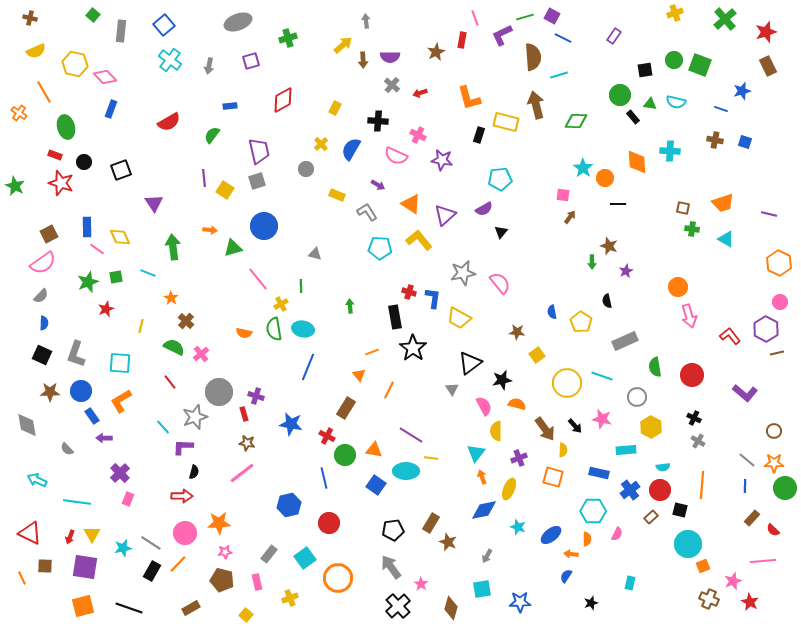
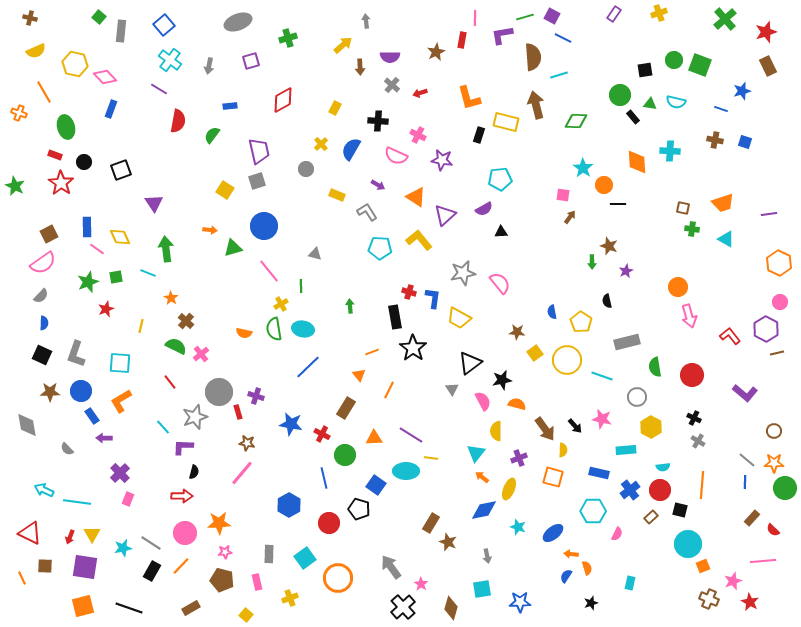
yellow cross at (675, 13): moved 16 px left
green square at (93, 15): moved 6 px right, 2 px down
pink line at (475, 18): rotated 21 degrees clockwise
purple L-shape at (502, 35): rotated 15 degrees clockwise
purple rectangle at (614, 36): moved 22 px up
brown arrow at (363, 60): moved 3 px left, 7 px down
orange cross at (19, 113): rotated 14 degrees counterclockwise
red semicircle at (169, 122): moved 9 px right, 1 px up; rotated 50 degrees counterclockwise
purple line at (204, 178): moved 45 px left, 89 px up; rotated 54 degrees counterclockwise
orange circle at (605, 178): moved 1 px left, 7 px down
red star at (61, 183): rotated 15 degrees clockwise
orange triangle at (411, 204): moved 5 px right, 7 px up
purple line at (769, 214): rotated 21 degrees counterclockwise
black triangle at (501, 232): rotated 48 degrees clockwise
green arrow at (173, 247): moved 7 px left, 2 px down
pink line at (258, 279): moved 11 px right, 8 px up
gray rectangle at (625, 341): moved 2 px right, 1 px down; rotated 10 degrees clockwise
green semicircle at (174, 347): moved 2 px right, 1 px up
yellow square at (537, 355): moved 2 px left, 2 px up
blue line at (308, 367): rotated 24 degrees clockwise
yellow circle at (567, 383): moved 23 px up
pink semicircle at (484, 406): moved 1 px left, 5 px up
red rectangle at (244, 414): moved 6 px left, 2 px up
red cross at (327, 436): moved 5 px left, 2 px up
orange triangle at (374, 450): moved 12 px up; rotated 12 degrees counterclockwise
pink line at (242, 473): rotated 12 degrees counterclockwise
orange arrow at (482, 477): rotated 32 degrees counterclockwise
cyan arrow at (37, 480): moved 7 px right, 10 px down
blue line at (745, 486): moved 4 px up
blue hexagon at (289, 505): rotated 15 degrees counterclockwise
black pentagon at (393, 530): moved 34 px left, 21 px up; rotated 25 degrees clockwise
blue ellipse at (551, 535): moved 2 px right, 2 px up
orange semicircle at (587, 539): moved 29 px down; rotated 16 degrees counterclockwise
gray rectangle at (269, 554): rotated 36 degrees counterclockwise
gray arrow at (487, 556): rotated 40 degrees counterclockwise
orange line at (178, 564): moved 3 px right, 2 px down
black cross at (398, 606): moved 5 px right, 1 px down
